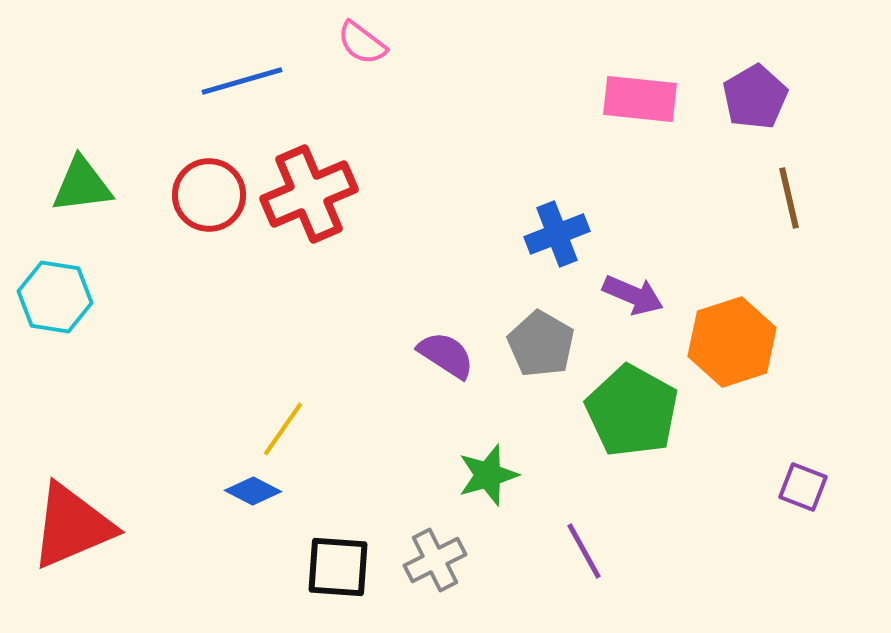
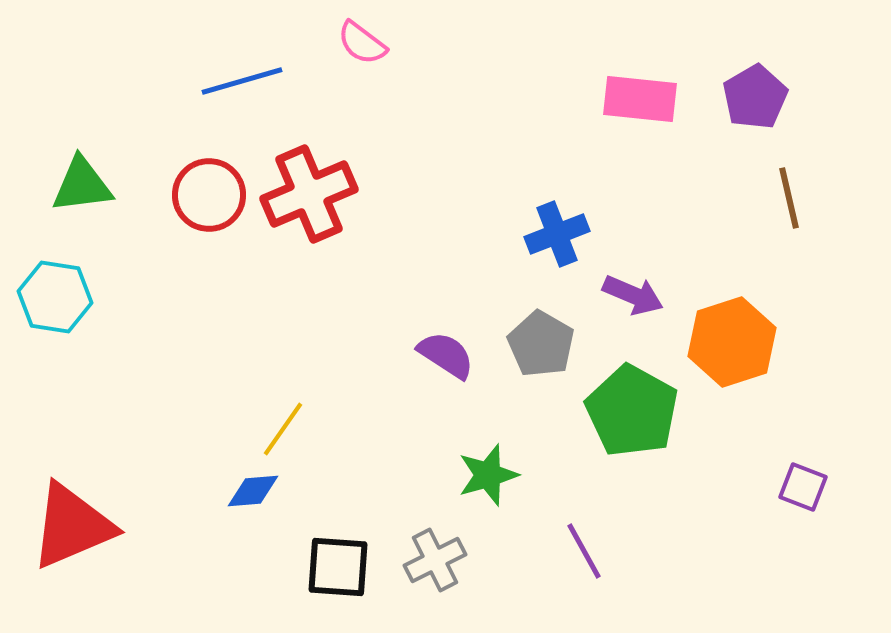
blue diamond: rotated 32 degrees counterclockwise
